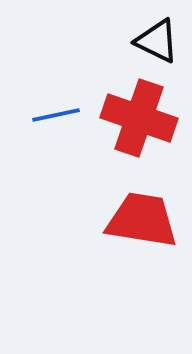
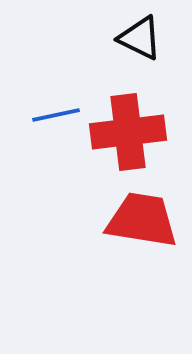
black triangle: moved 17 px left, 3 px up
red cross: moved 11 px left, 14 px down; rotated 26 degrees counterclockwise
